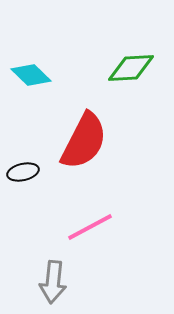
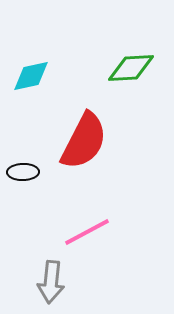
cyan diamond: moved 1 px down; rotated 57 degrees counterclockwise
black ellipse: rotated 12 degrees clockwise
pink line: moved 3 px left, 5 px down
gray arrow: moved 2 px left
